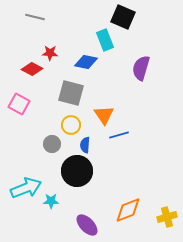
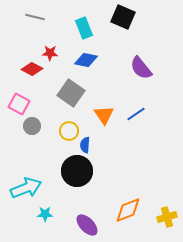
cyan rectangle: moved 21 px left, 12 px up
blue diamond: moved 2 px up
purple semicircle: rotated 55 degrees counterclockwise
gray square: rotated 20 degrees clockwise
yellow circle: moved 2 px left, 6 px down
blue line: moved 17 px right, 21 px up; rotated 18 degrees counterclockwise
gray circle: moved 20 px left, 18 px up
cyan star: moved 6 px left, 13 px down
